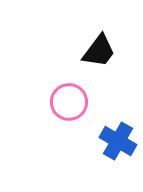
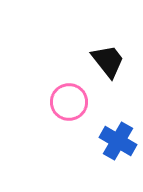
black trapezoid: moved 9 px right, 10 px down; rotated 75 degrees counterclockwise
